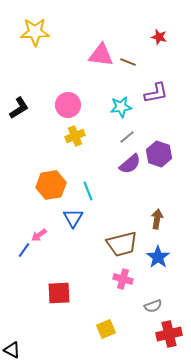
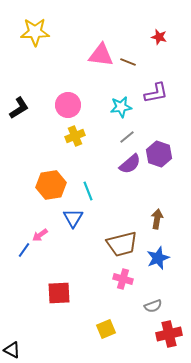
pink arrow: moved 1 px right
blue star: moved 1 px down; rotated 15 degrees clockwise
